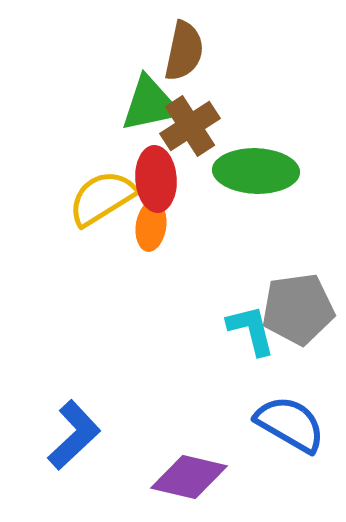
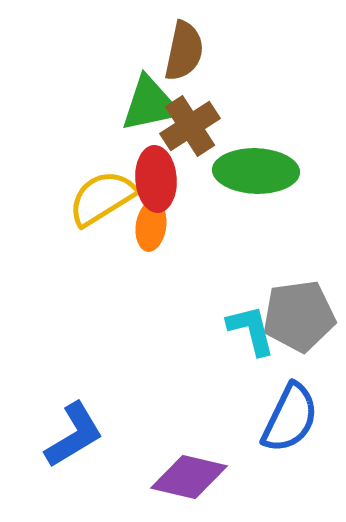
gray pentagon: moved 1 px right, 7 px down
blue semicircle: moved 6 px up; rotated 86 degrees clockwise
blue L-shape: rotated 12 degrees clockwise
